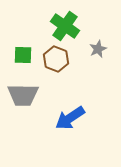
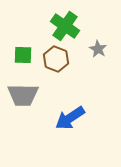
gray star: rotated 18 degrees counterclockwise
